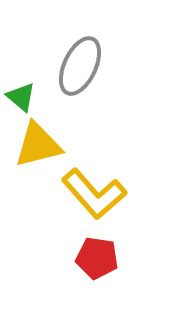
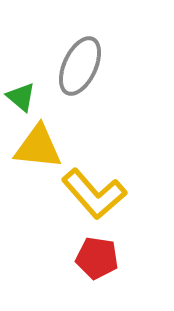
yellow triangle: moved 2 px down; rotated 20 degrees clockwise
